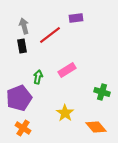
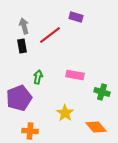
purple rectangle: moved 1 px up; rotated 24 degrees clockwise
pink rectangle: moved 8 px right, 5 px down; rotated 42 degrees clockwise
orange cross: moved 7 px right, 3 px down; rotated 28 degrees counterclockwise
